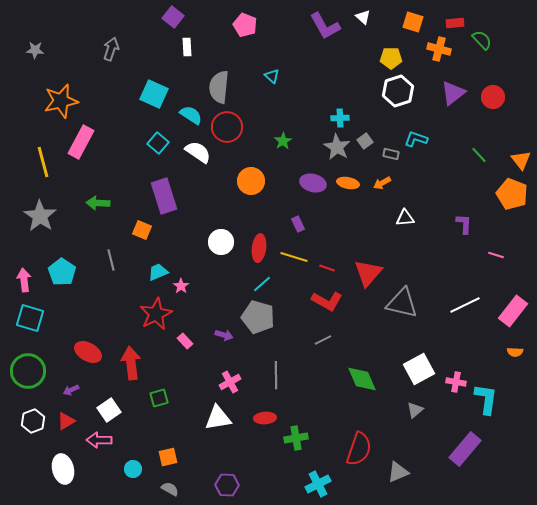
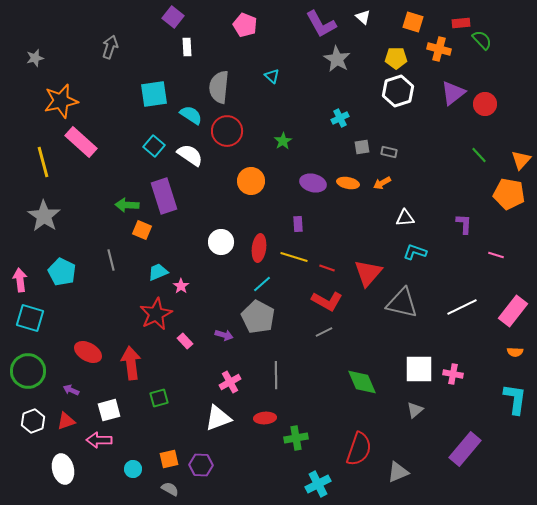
red rectangle at (455, 23): moved 6 px right
purple L-shape at (325, 26): moved 4 px left, 2 px up
gray arrow at (111, 49): moved 1 px left, 2 px up
gray star at (35, 50): moved 8 px down; rotated 18 degrees counterclockwise
yellow pentagon at (391, 58): moved 5 px right
cyan square at (154, 94): rotated 32 degrees counterclockwise
red circle at (493, 97): moved 8 px left, 7 px down
cyan cross at (340, 118): rotated 24 degrees counterclockwise
red circle at (227, 127): moved 4 px down
cyan L-shape at (416, 139): moved 1 px left, 113 px down
gray square at (365, 141): moved 3 px left, 6 px down; rotated 28 degrees clockwise
pink rectangle at (81, 142): rotated 76 degrees counterclockwise
cyan square at (158, 143): moved 4 px left, 3 px down
gray star at (337, 147): moved 88 px up
white semicircle at (198, 152): moved 8 px left, 3 px down
gray rectangle at (391, 154): moved 2 px left, 2 px up
orange triangle at (521, 160): rotated 20 degrees clockwise
orange pentagon at (512, 194): moved 3 px left; rotated 12 degrees counterclockwise
green arrow at (98, 203): moved 29 px right, 2 px down
gray star at (40, 216): moved 4 px right
purple rectangle at (298, 224): rotated 21 degrees clockwise
cyan pentagon at (62, 272): rotated 8 degrees counterclockwise
pink arrow at (24, 280): moved 4 px left
white line at (465, 305): moved 3 px left, 2 px down
gray pentagon at (258, 317): rotated 12 degrees clockwise
gray line at (323, 340): moved 1 px right, 8 px up
white square at (419, 369): rotated 28 degrees clockwise
green diamond at (362, 379): moved 3 px down
pink cross at (456, 382): moved 3 px left, 8 px up
purple arrow at (71, 390): rotated 49 degrees clockwise
cyan L-shape at (486, 399): moved 29 px right
white square at (109, 410): rotated 20 degrees clockwise
white triangle at (218, 418): rotated 12 degrees counterclockwise
red triangle at (66, 421): rotated 12 degrees clockwise
orange square at (168, 457): moved 1 px right, 2 px down
purple hexagon at (227, 485): moved 26 px left, 20 px up
